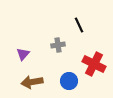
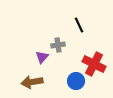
purple triangle: moved 19 px right, 3 px down
blue circle: moved 7 px right
